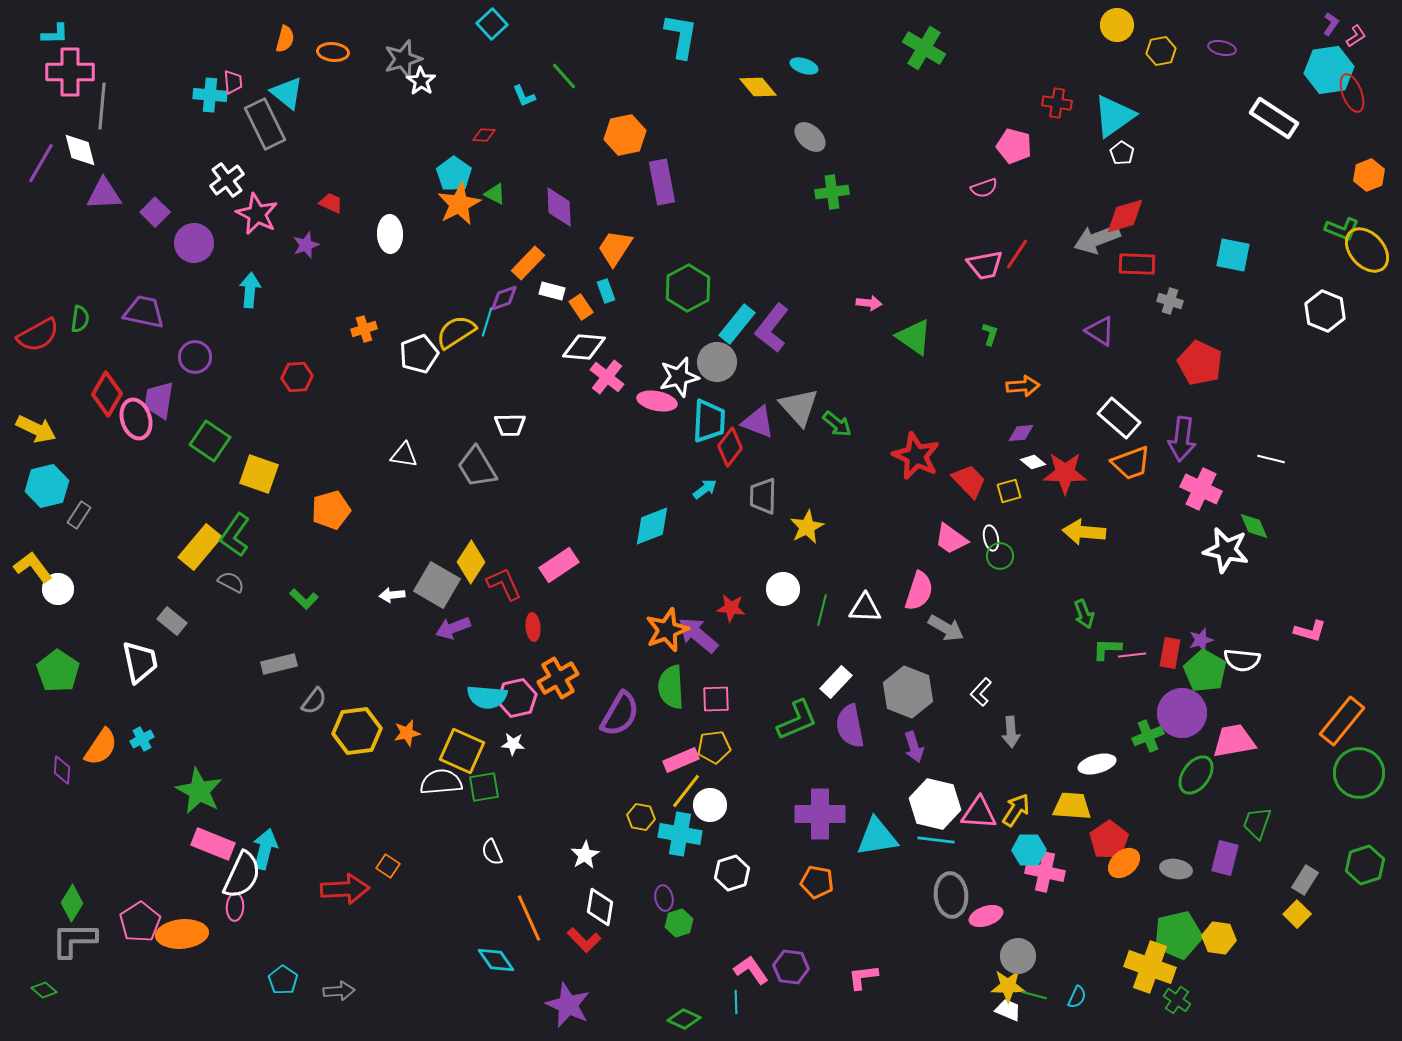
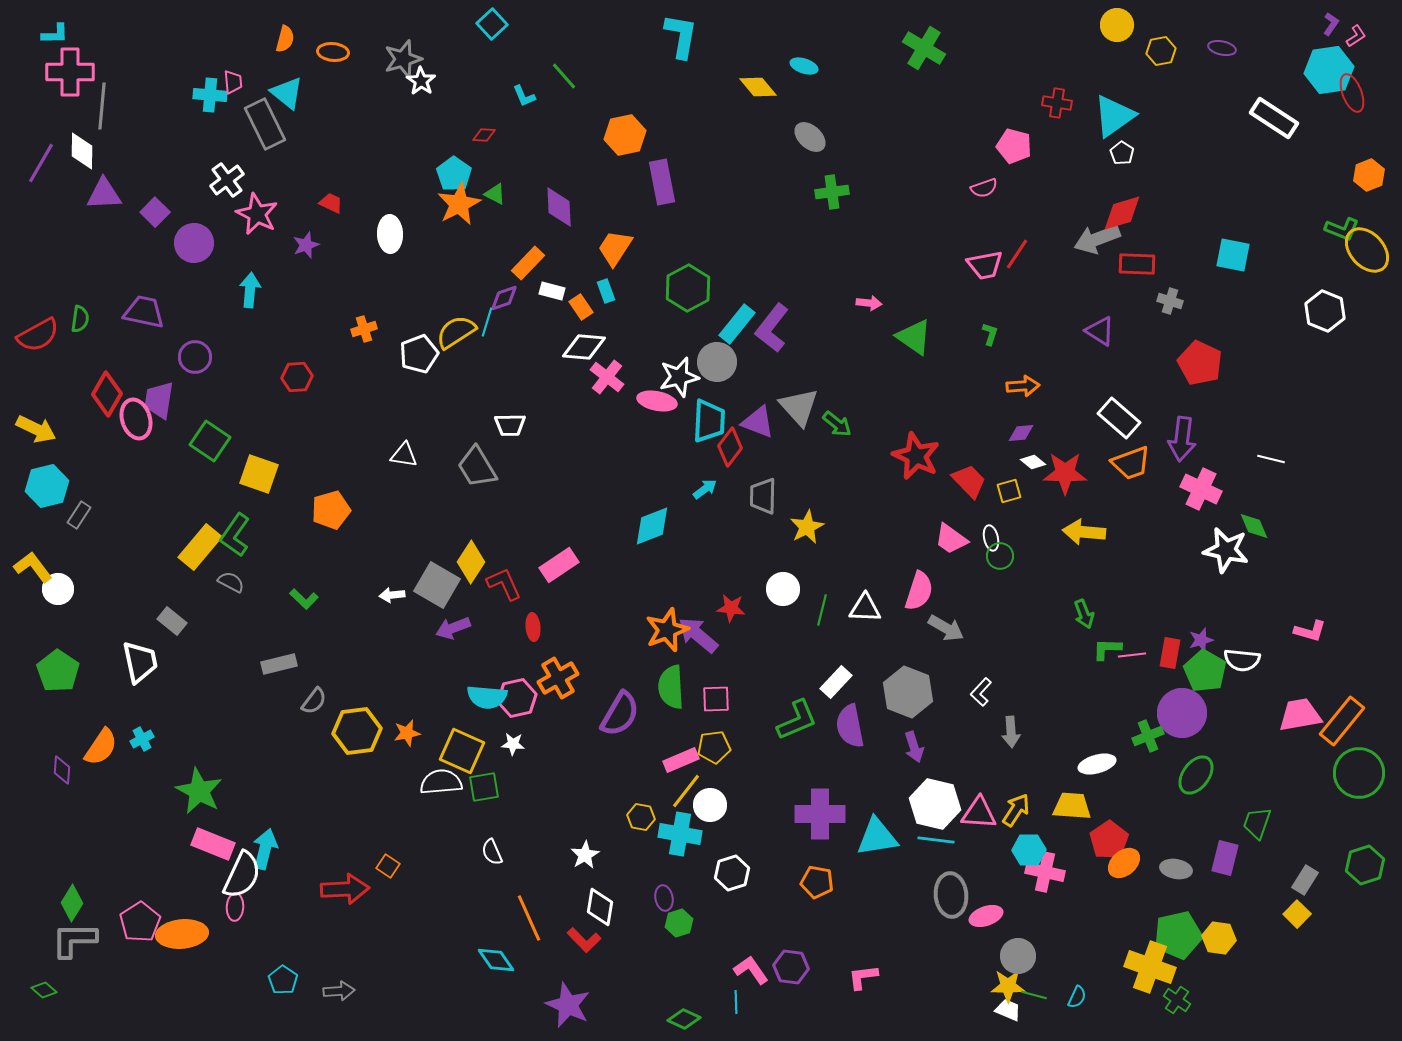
white diamond at (80, 150): moved 2 px right, 1 px down; rotated 15 degrees clockwise
red diamond at (1125, 216): moved 3 px left, 3 px up
pink trapezoid at (1234, 741): moved 66 px right, 26 px up
